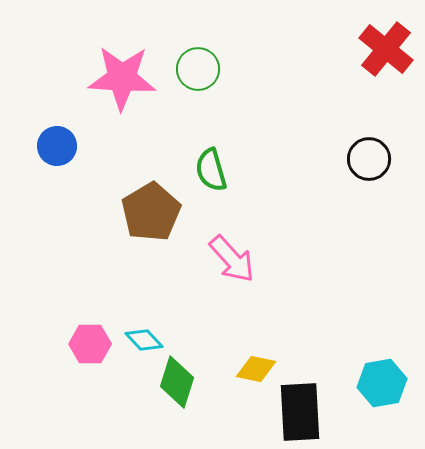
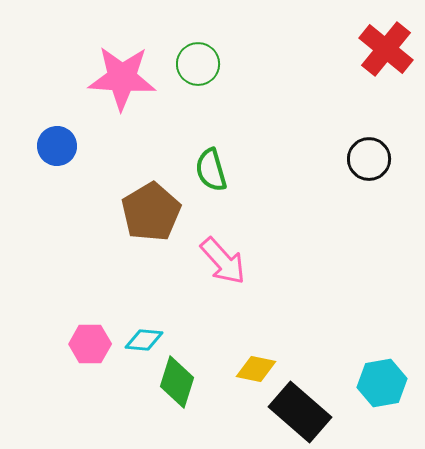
green circle: moved 5 px up
pink arrow: moved 9 px left, 2 px down
cyan diamond: rotated 42 degrees counterclockwise
black rectangle: rotated 46 degrees counterclockwise
